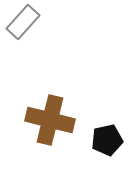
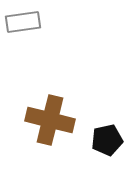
gray rectangle: rotated 40 degrees clockwise
